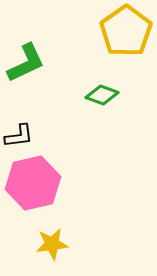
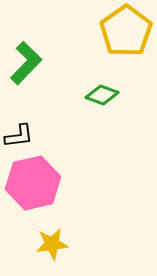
green L-shape: rotated 21 degrees counterclockwise
